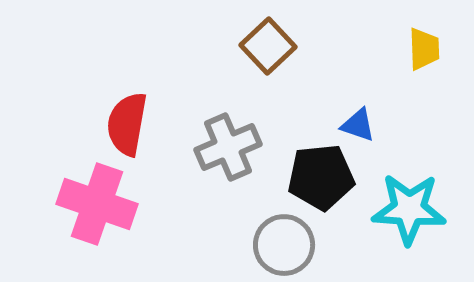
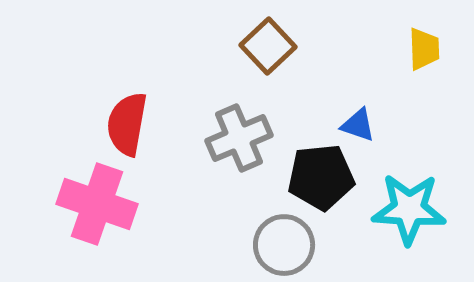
gray cross: moved 11 px right, 9 px up
